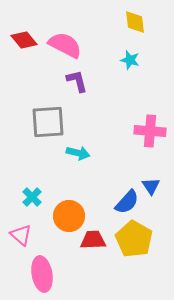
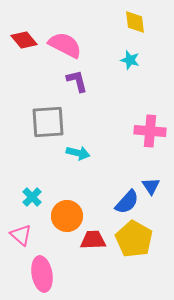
orange circle: moved 2 px left
